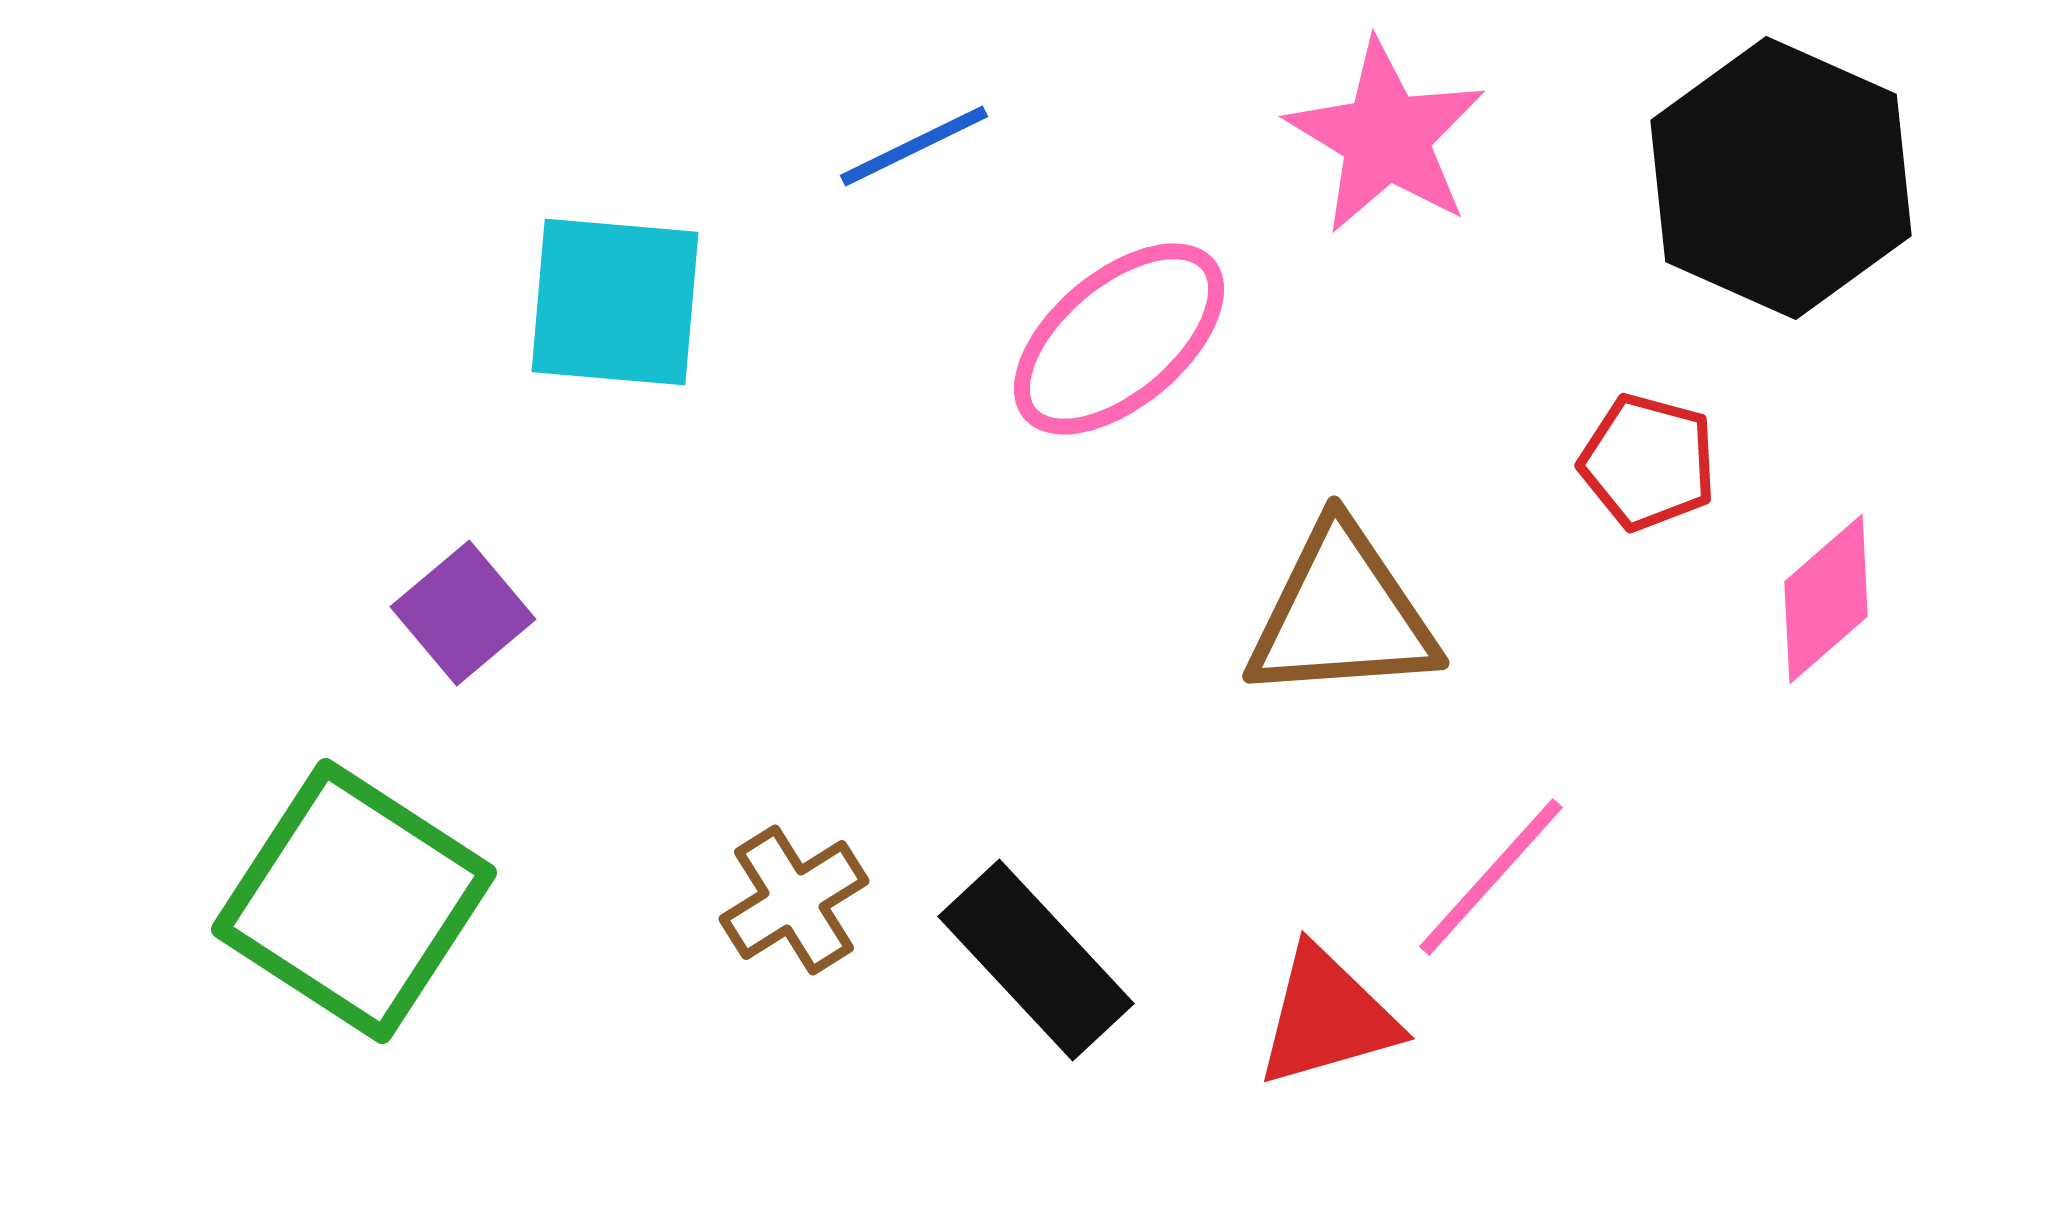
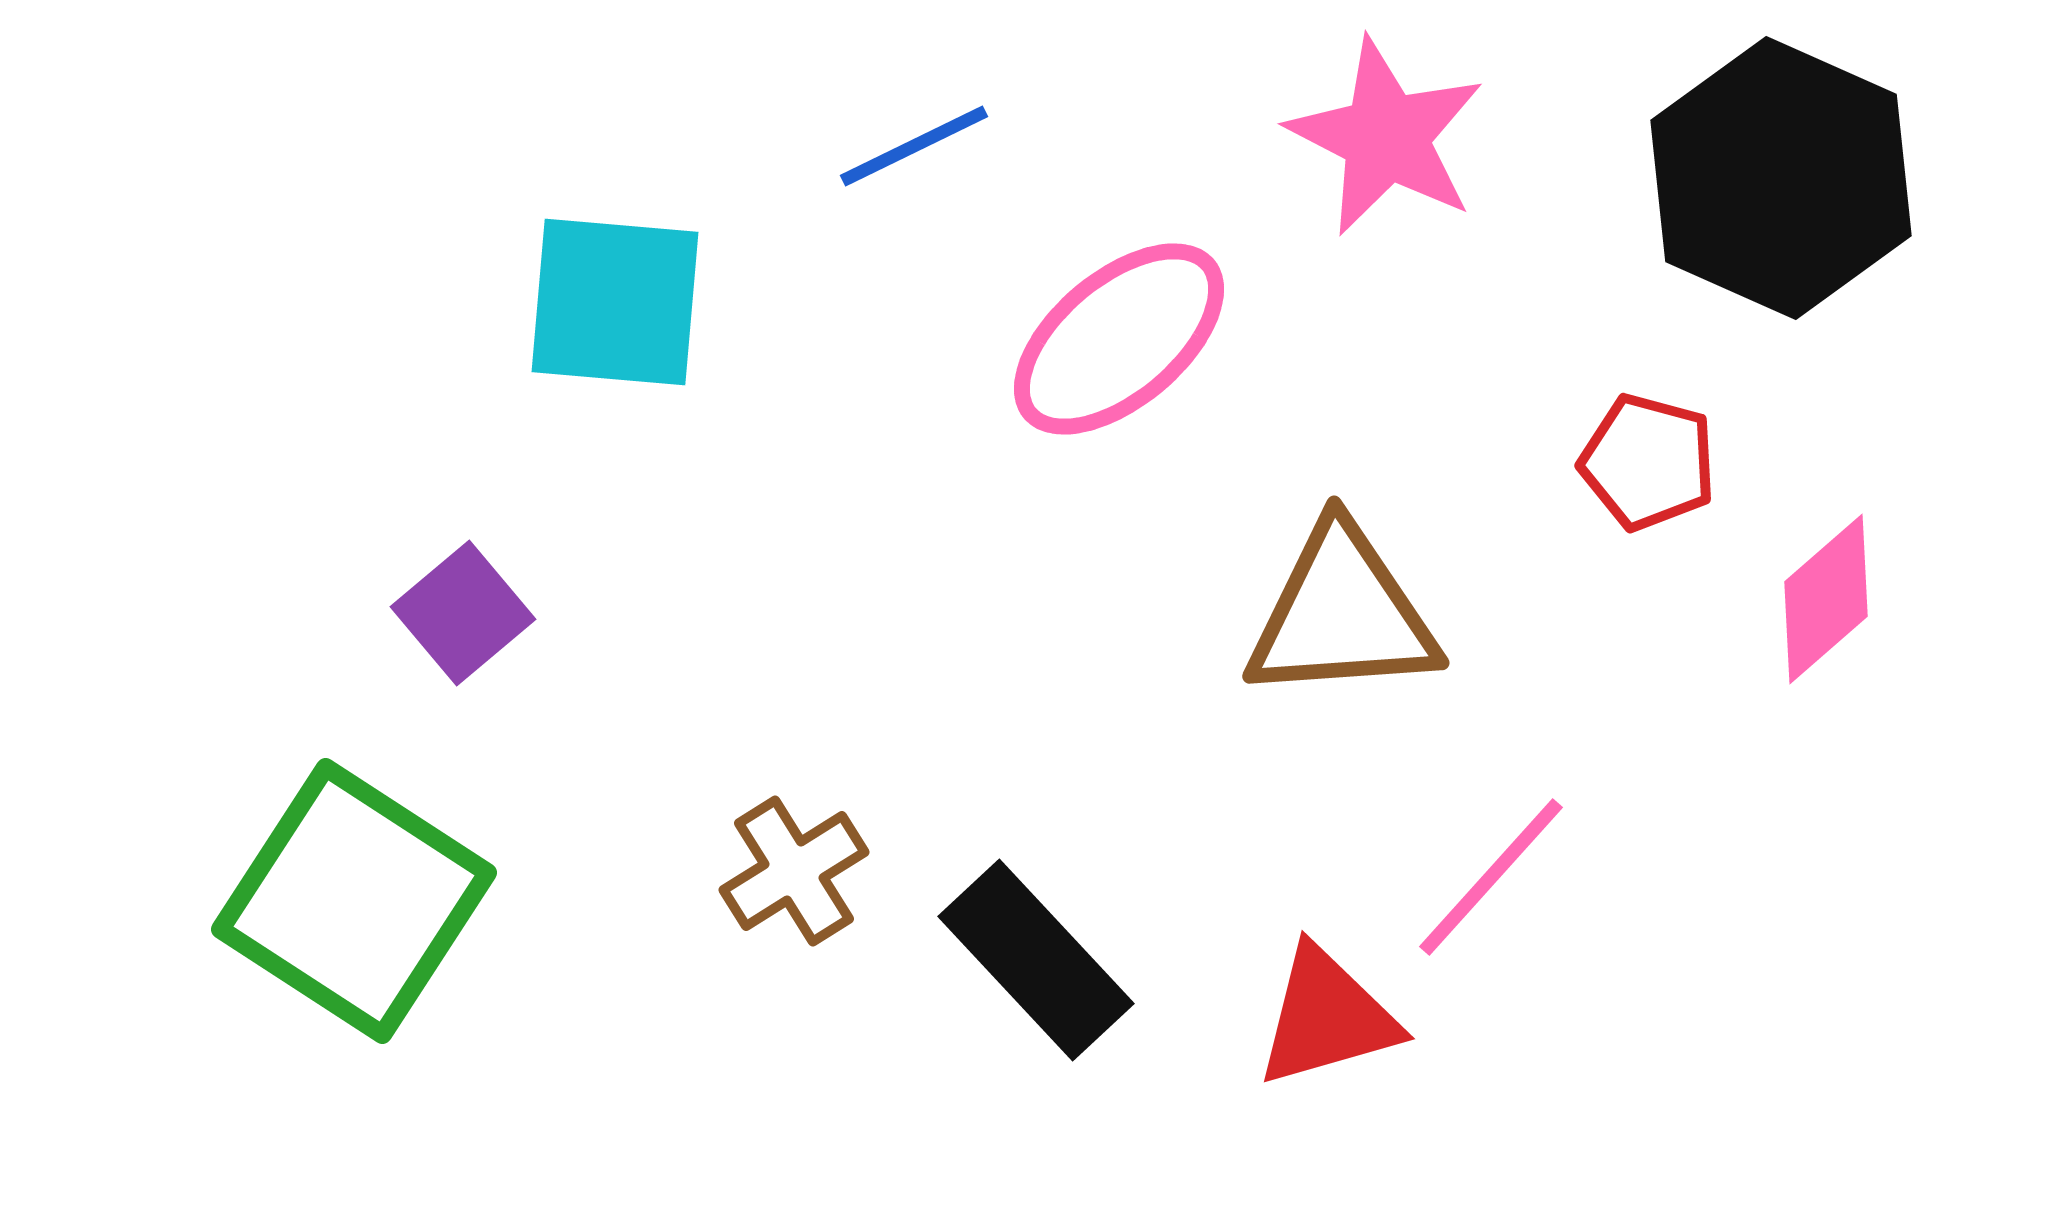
pink star: rotated 4 degrees counterclockwise
brown cross: moved 29 px up
